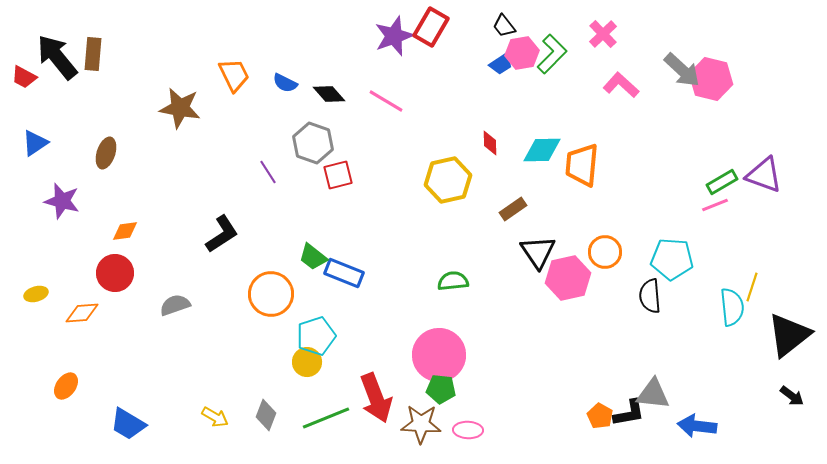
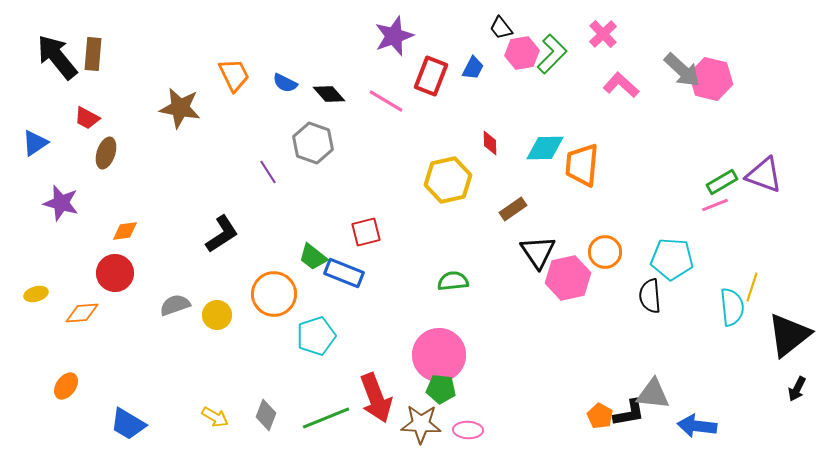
black trapezoid at (504, 26): moved 3 px left, 2 px down
red rectangle at (431, 27): moved 49 px down; rotated 9 degrees counterclockwise
blue trapezoid at (501, 64): moved 28 px left, 4 px down; rotated 30 degrees counterclockwise
red trapezoid at (24, 77): moved 63 px right, 41 px down
cyan diamond at (542, 150): moved 3 px right, 2 px up
red square at (338, 175): moved 28 px right, 57 px down
purple star at (62, 201): moved 1 px left, 2 px down
orange circle at (271, 294): moved 3 px right
yellow circle at (307, 362): moved 90 px left, 47 px up
black arrow at (792, 396): moved 5 px right, 7 px up; rotated 80 degrees clockwise
